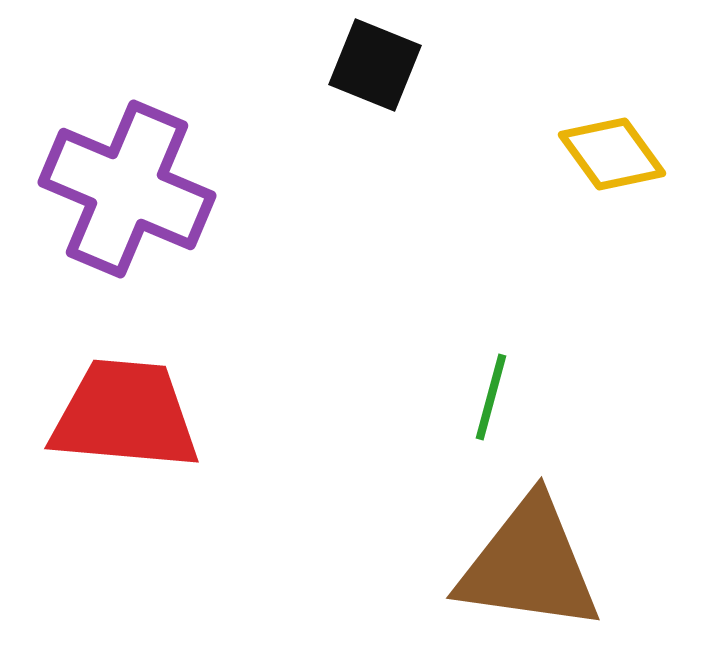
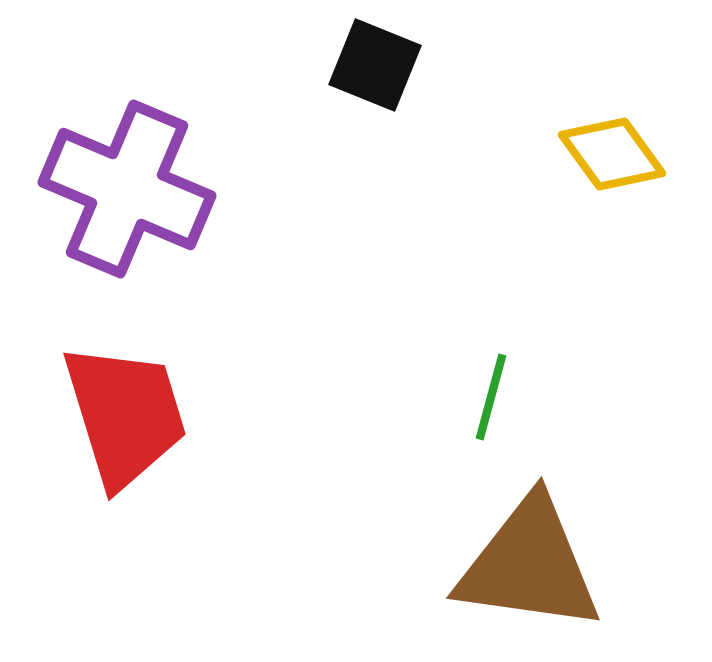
red trapezoid: rotated 68 degrees clockwise
